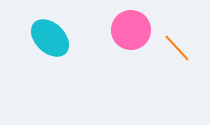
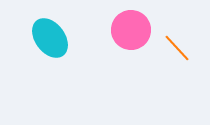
cyan ellipse: rotated 9 degrees clockwise
